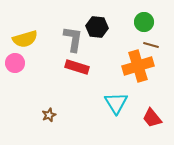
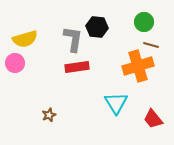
red rectangle: rotated 25 degrees counterclockwise
red trapezoid: moved 1 px right, 1 px down
